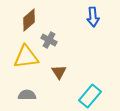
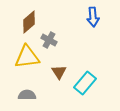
brown diamond: moved 2 px down
yellow triangle: moved 1 px right
cyan rectangle: moved 5 px left, 13 px up
